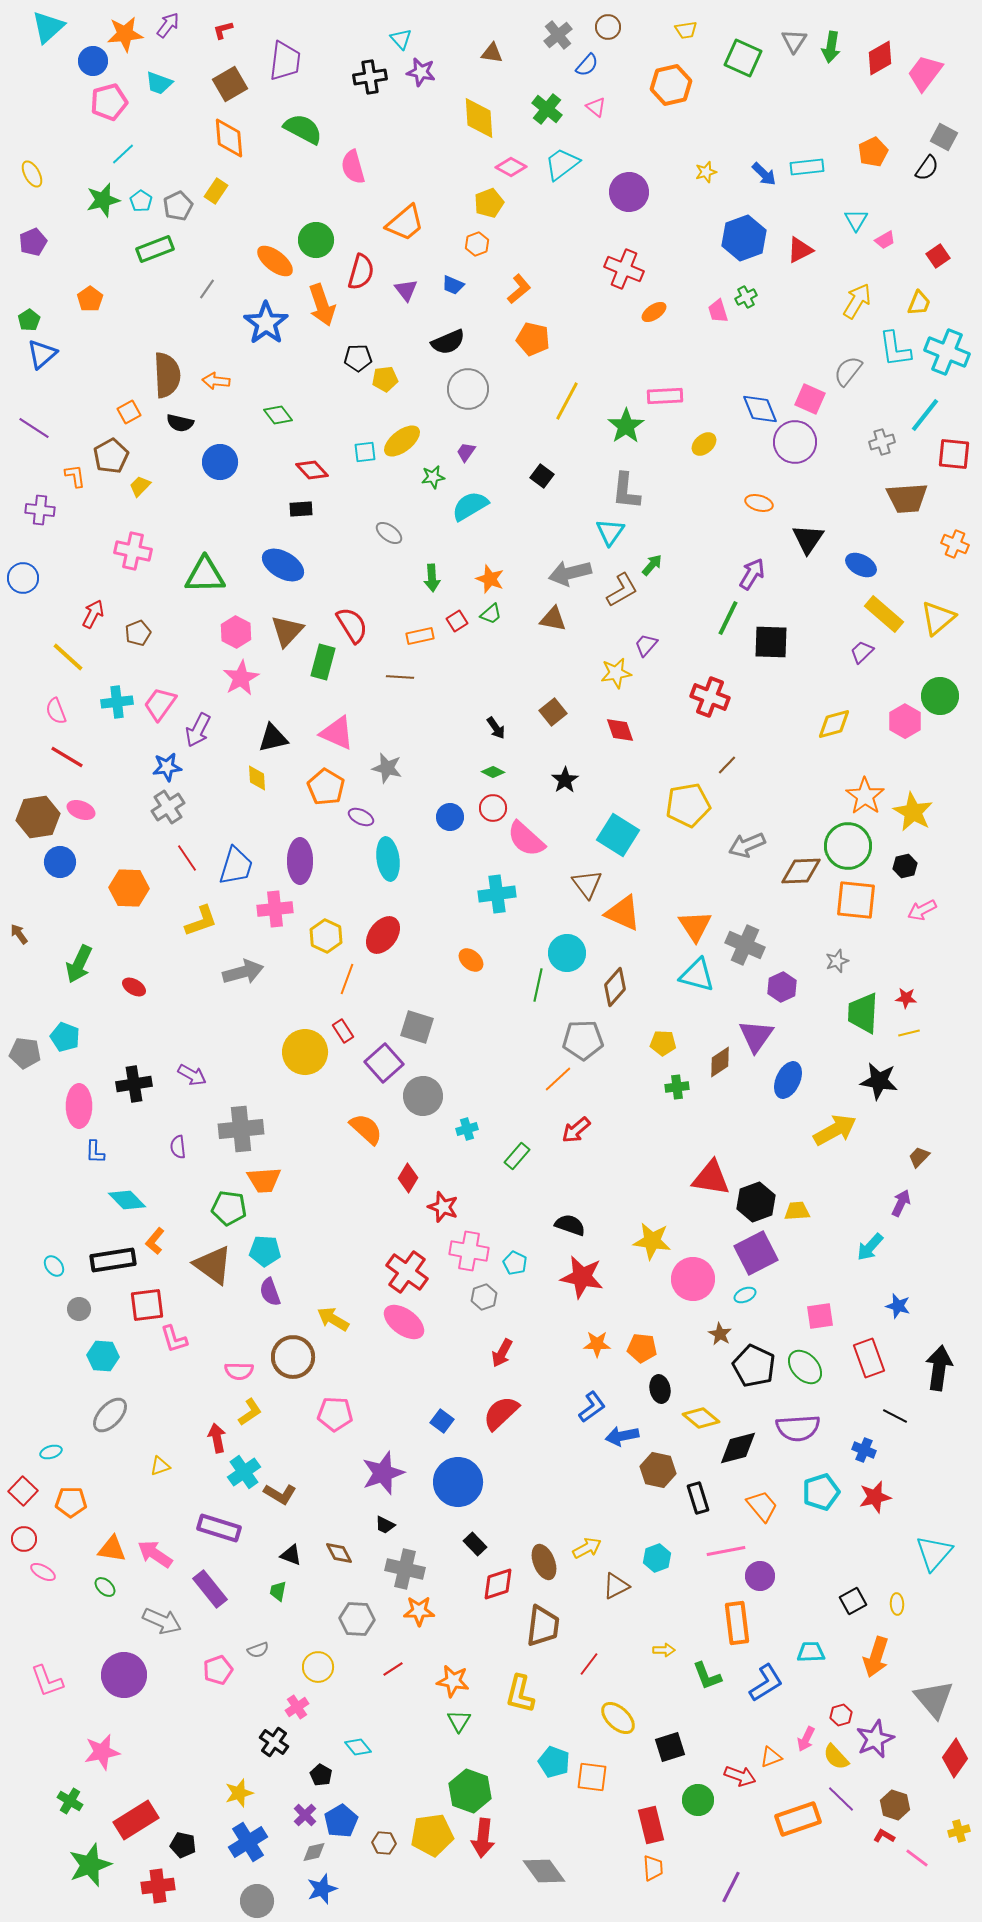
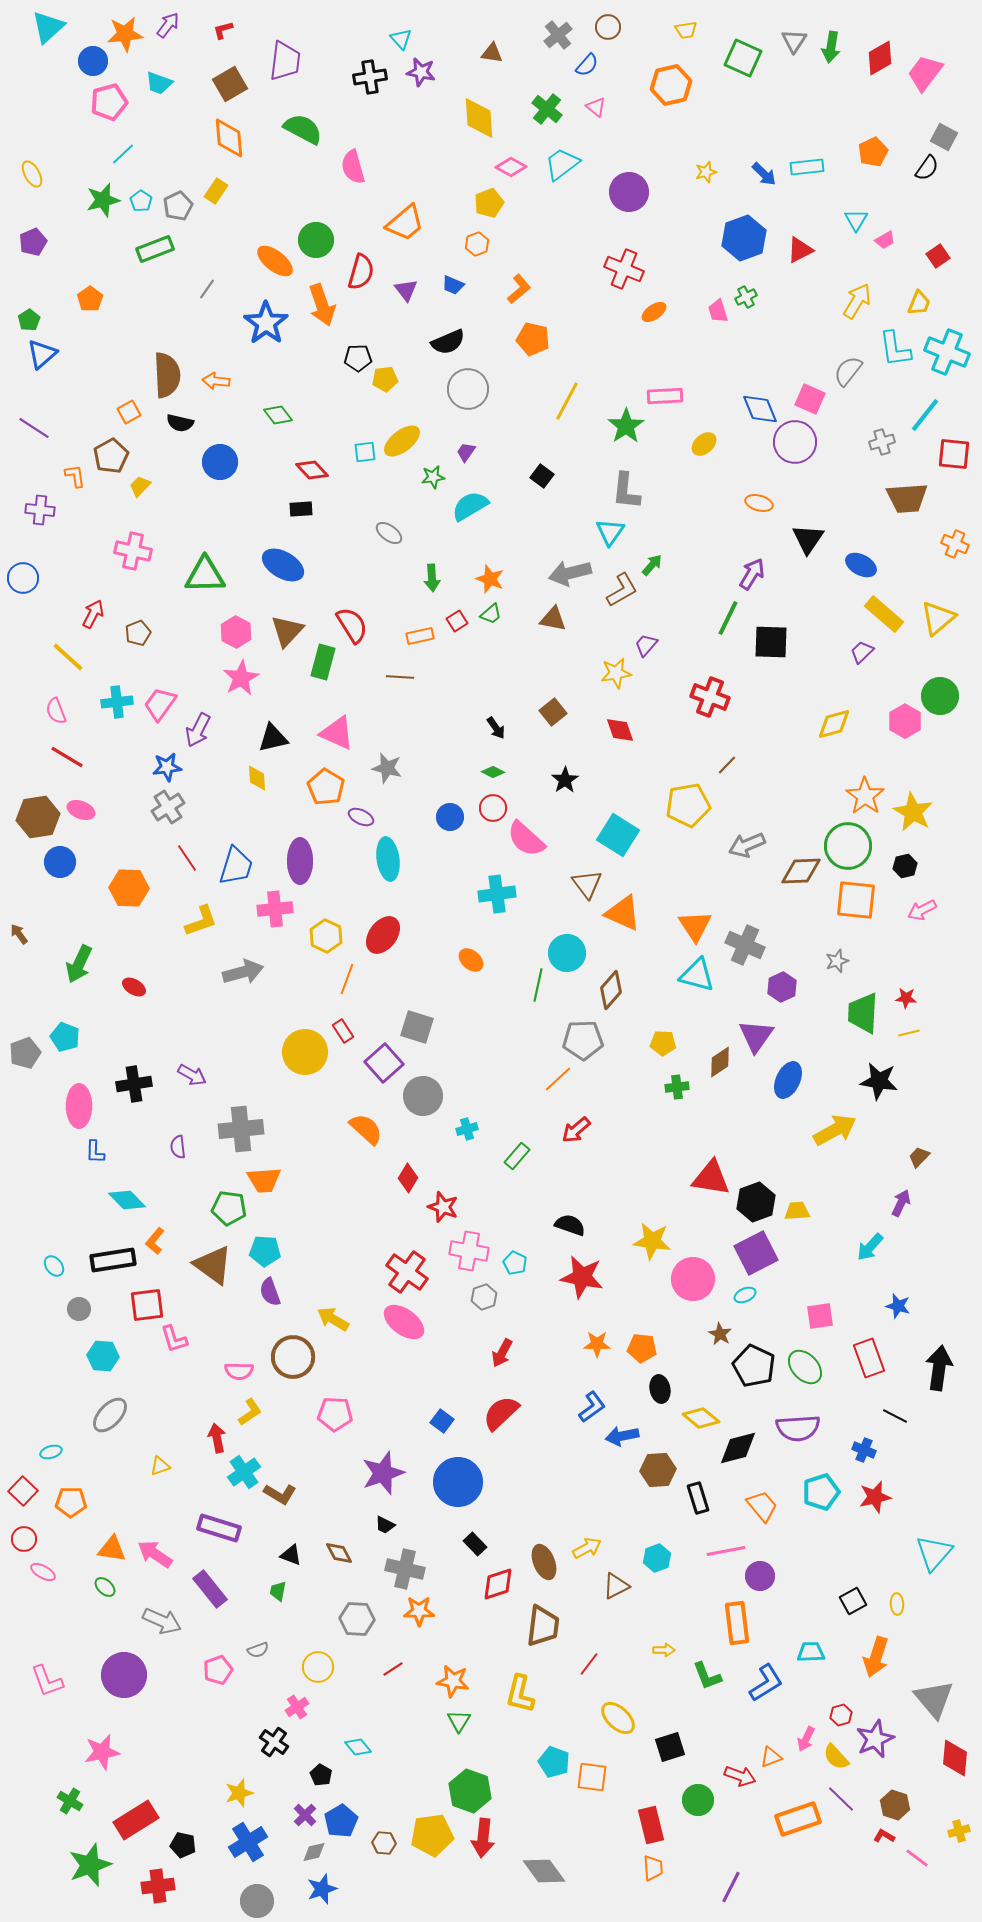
brown diamond at (615, 987): moved 4 px left, 3 px down
gray pentagon at (25, 1053): rotated 28 degrees counterclockwise
brown hexagon at (658, 1470): rotated 16 degrees counterclockwise
red diamond at (955, 1758): rotated 30 degrees counterclockwise
